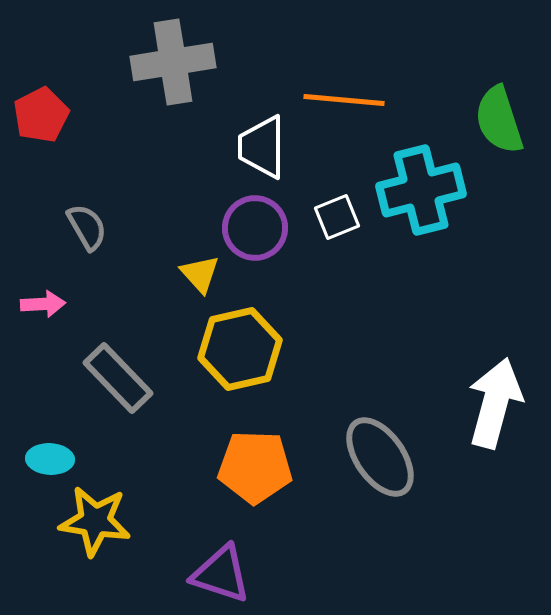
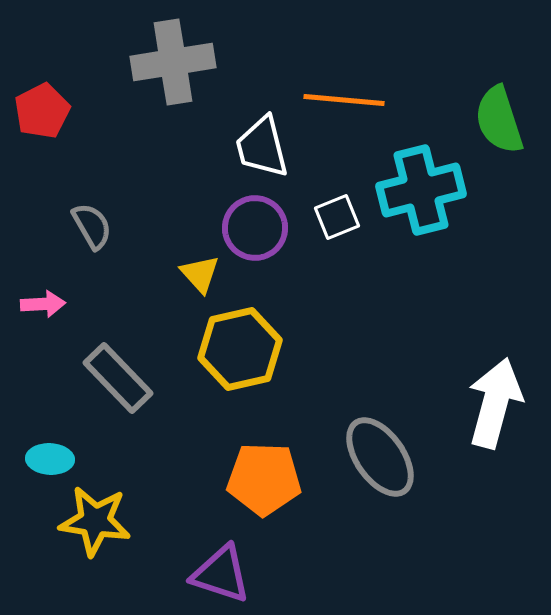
red pentagon: moved 1 px right, 4 px up
white trapezoid: rotated 14 degrees counterclockwise
gray semicircle: moved 5 px right, 1 px up
orange pentagon: moved 9 px right, 12 px down
